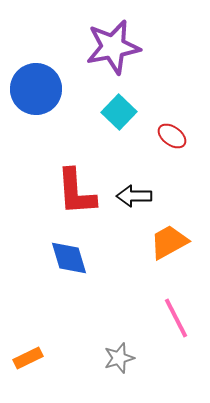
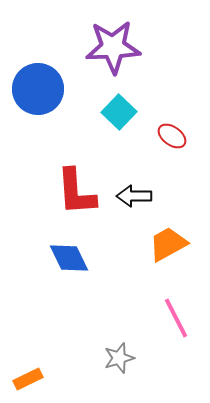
purple star: rotated 8 degrees clockwise
blue circle: moved 2 px right
orange trapezoid: moved 1 px left, 2 px down
blue diamond: rotated 9 degrees counterclockwise
orange rectangle: moved 21 px down
